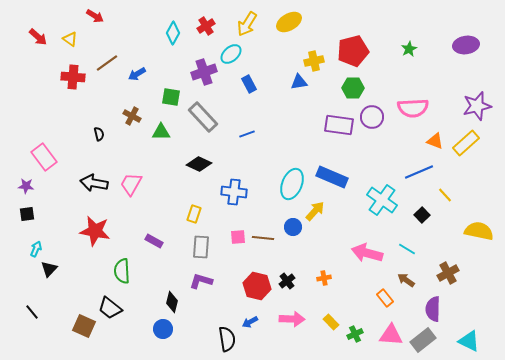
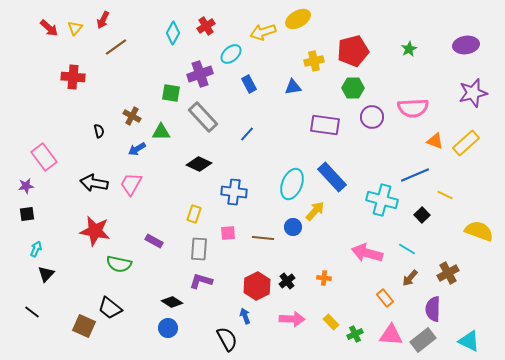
red arrow at (95, 16): moved 8 px right, 4 px down; rotated 84 degrees clockwise
yellow ellipse at (289, 22): moved 9 px right, 3 px up
yellow arrow at (247, 24): moved 16 px right, 8 px down; rotated 40 degrees clockwise
red arrow at (38, 37): moved 11 px right, 9 px up
yellow triangle at (70, 39): moved 5 px right, 11 px up; rotated 35 degrees clockwise
brown line at (107, 63): moved 9 px right, 16 px up
purple cross at (204, 72): moved 4 px left, 2 px down
blue arrow at (137, 74): moved 75 px down
blue triangle at (299, 82): moved 6 px left, 5 px down
green square at (171, 97): moved 4 px up
purple star at (477, 106): moved 4 px left, 13 px up
purple rectangle at (339, 125): moved 14 px left
black semicircle at (99, 134): moved 3 px up
blue line at (247, 134): rotated 28 degrees counterclockwise
blue line at (419, 172): moved 4 px left, 3 px down
blue rectangle at (332, 177): rotated 24 degrees clockwise
purple star at (26, 186): rotated 14 degrees counterclockwise
yellow line at (445, 195): rotated 21 degrees counterclockwise
cyan cross at (382, 200): rotated 20 degrees counterclockwise
yellow semicircle at (479, 231): rotated 8 degrees clockwise
pink square at (238, 237): moved 10 px left, 4 px up
gray rectangle at (201, 247): moved 2 px left, 2 px down
black triangle at (49, 269): moved 3 px left, 5 px down
green semicircle at (122, 271): moved 3 px left, 7 px up; rotated 75 degrees counterclockwise
orange cross at (324, 278): rotated 16 degrees clockwise
brown arrow at (406, 280): moved 4 px right, 2 px up; rotated 84 degrees counterclockwise
red hexagon at (257, 286): rotated 20 degrees clockwise
black diamond at (172, 302): rotated 70 degrees counterclockwise
black line at (32, 312): rotated 14 degrees counterclockwise
blue arrow at (250, 322): moved 5 px left, 6 px up; rotated 98 degrees clockwise
blue circle at (163, 329): moved 5 px right, 1 px up
black semicircle at (227, 339): rotated 20 degrees counterclockwise
